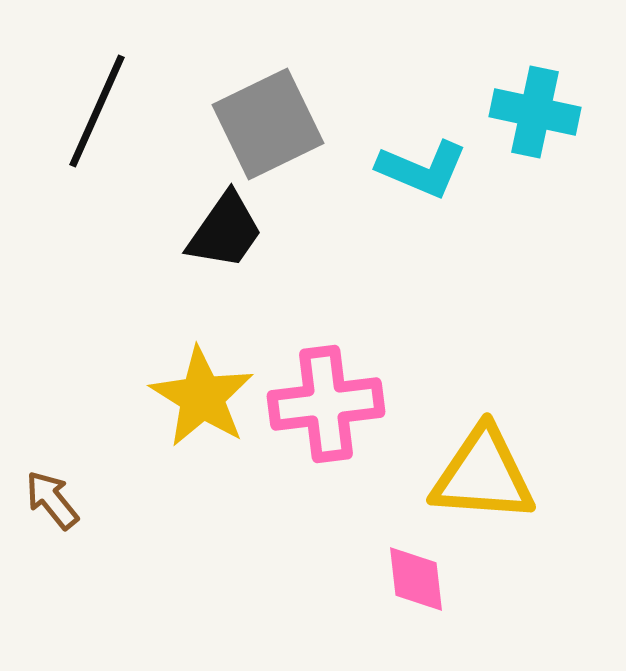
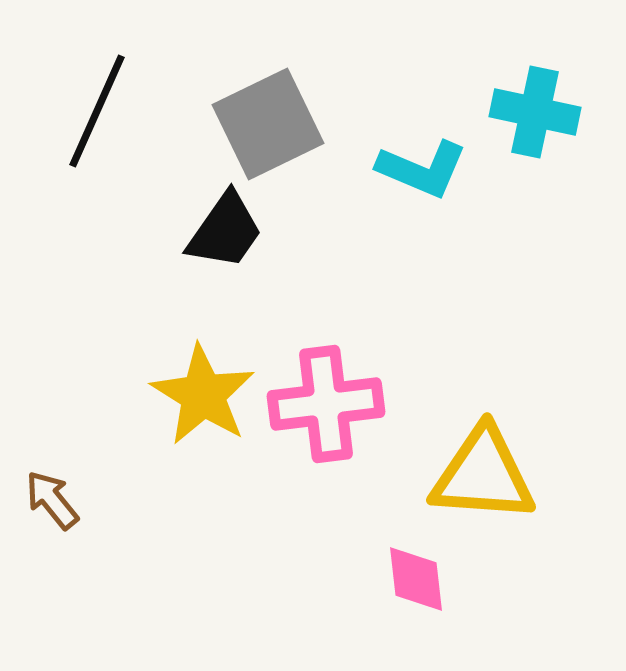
yellow star: moved 1 px right, 2 px up
